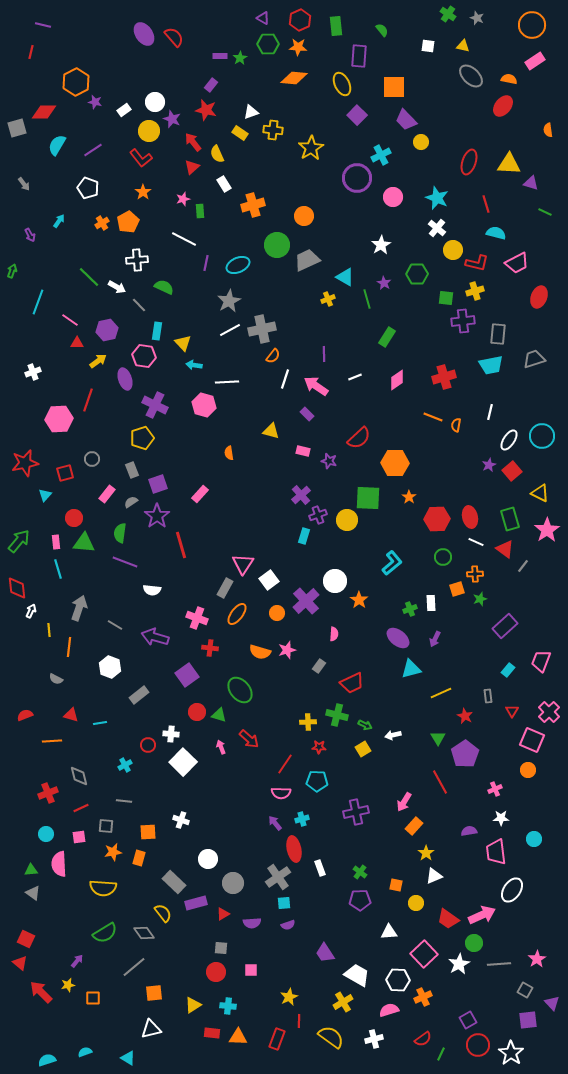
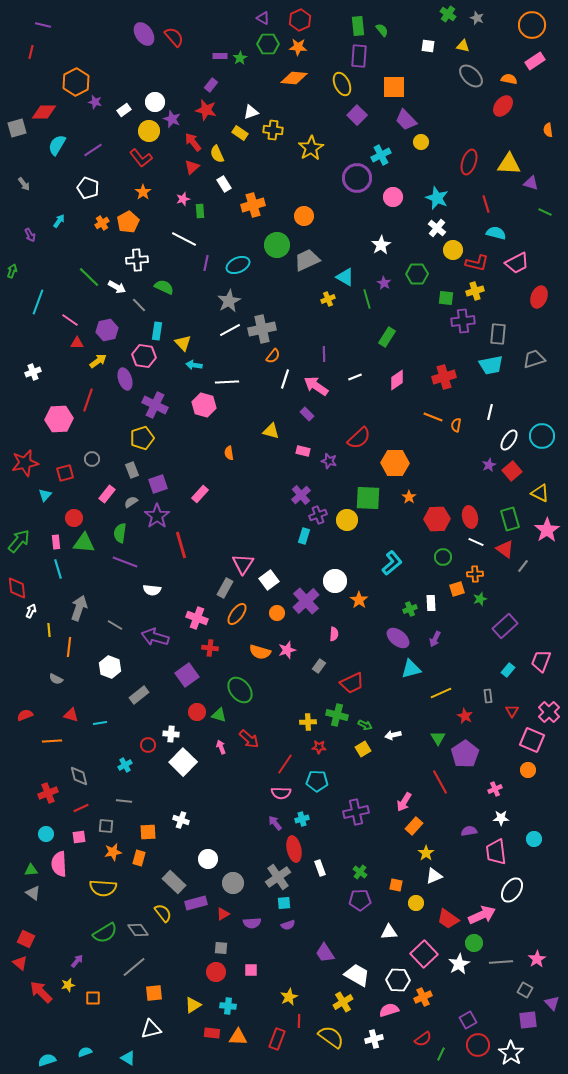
green rectangle at (336, 26): moved 22 px right
gray diamond at (144, 933): moved 6 px left, 3 px up
gray line at (499, 964): moved 2 px right, 2 px up
